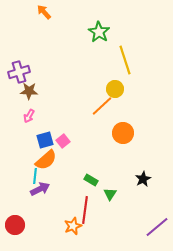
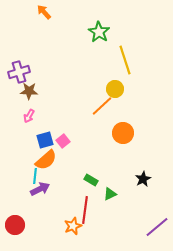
green triangle: rotated 32 degrees clockwise
